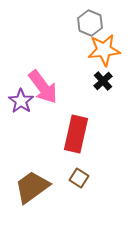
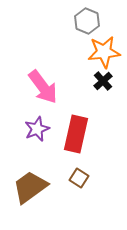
gray hexagon: moved 3 px left, 2 px up
orange star: moved 2 px down
purple star: moved 16 px right, 28 px down; rotated 15 degrees clockwise
brown trapezoid: moved 2 px left
